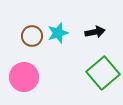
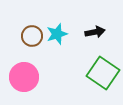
cyan star: moved 1 px left, 1 px down
green square: rotated 16 degrees counterclockwise
